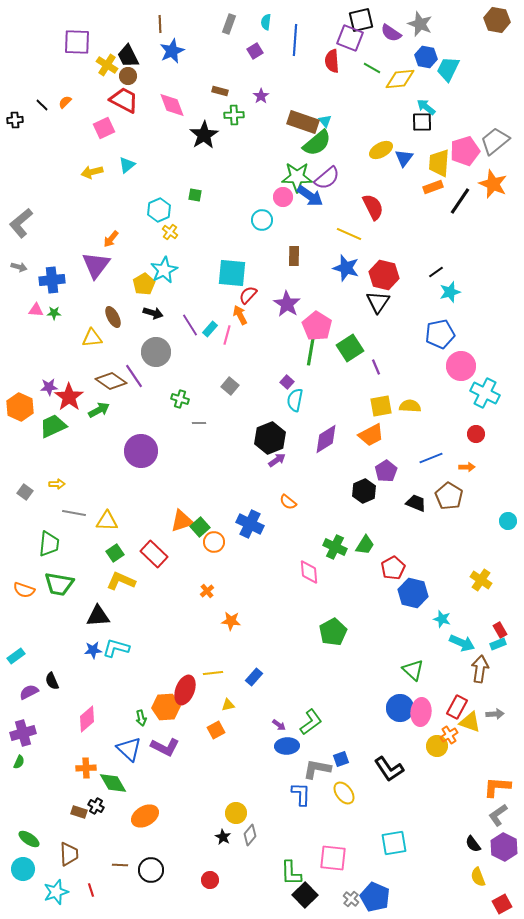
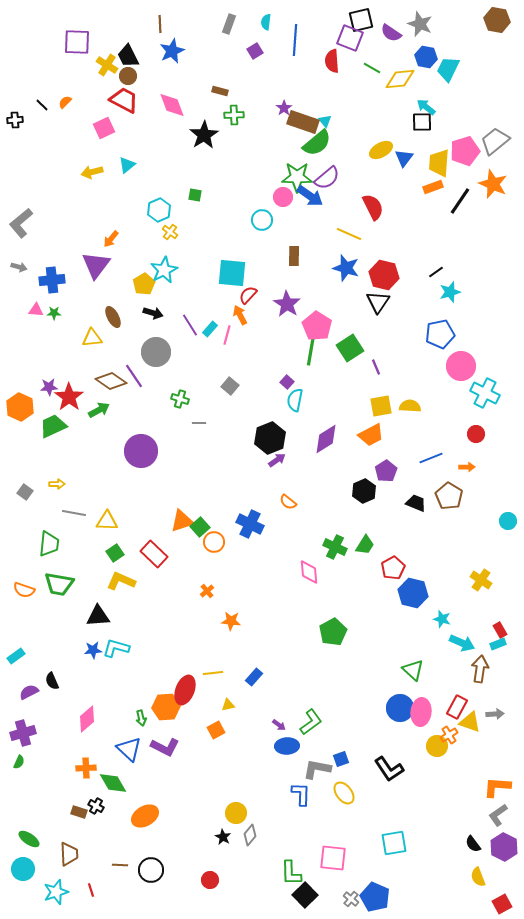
purple star at (261, 96): moved 23 px right, 12 px down
